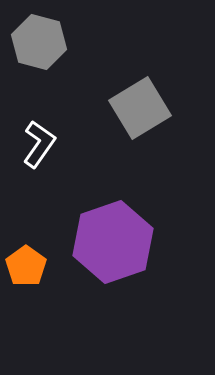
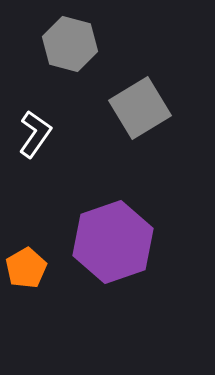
gray hexagon: moved 31 px right, 2 px down
white L-shape: moved 4 px left, 10 px up
orange pentagon: moved 2 px down; rotated 6 degrees clockwise
